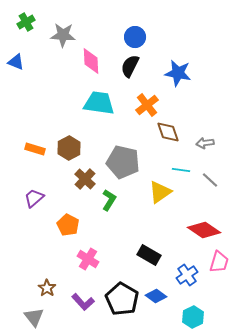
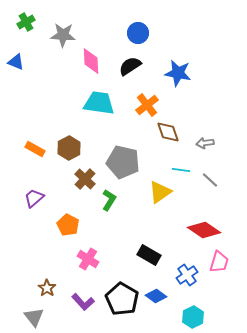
blue circle: moved 3 px right, 4 px up
black semicircle: rotated 30 degrees clockwise
orange rectangle: rotated 12 degrees clockwise
